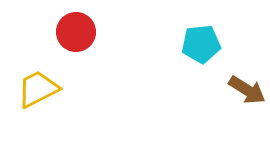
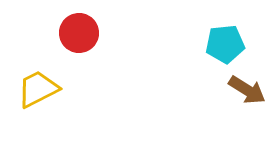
red circle: moved 3 px right, 1 px down
cyan pentagon: moved 24 px right
